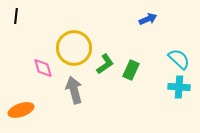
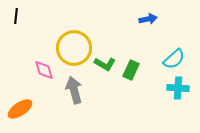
blue arrow: rotated 12 degrees clockwise
cyan semicircle: moved 5 px left; rotated 95 degrees clockwise
green L-shape: rotated 65 degrees clockwise
pink diamond: moved 1 px right, 2 px down
cyan cross: moved 1 px left, 1 px down
orange ellipse: moved 1 px left, 1 px up; rotated 15 degrees counterclockwise
